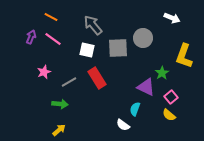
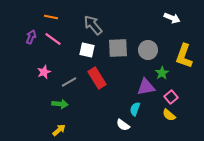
orange line: rotated 16 degrees counterclockwise
gray circle: moved 5 px right, 12 px down
purple triangle: rotated 36 degrees counterclockwise
